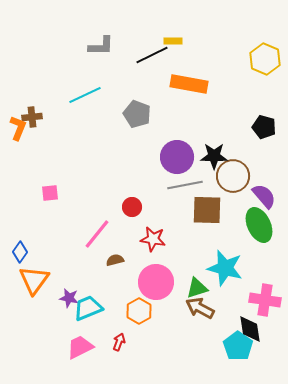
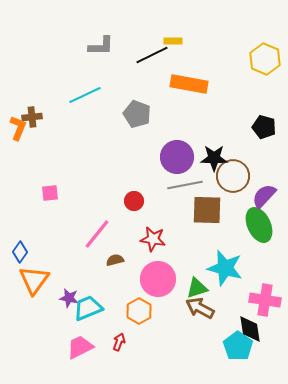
black star: moved 2 px down
purple semicircle: rotated 96 degrees counterclockwise
red circle: moved 2 px right, 6 px up
pink circle: moved 2 px right, 3 px up
